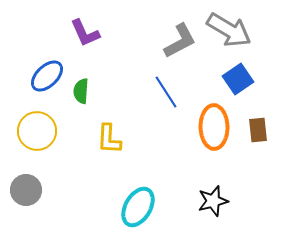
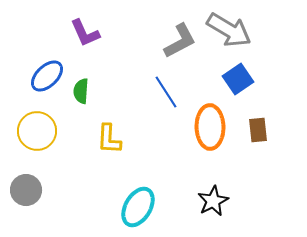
orange ellipse: moved 4 px left
black star: rotated 12 degrees counterclockwise
